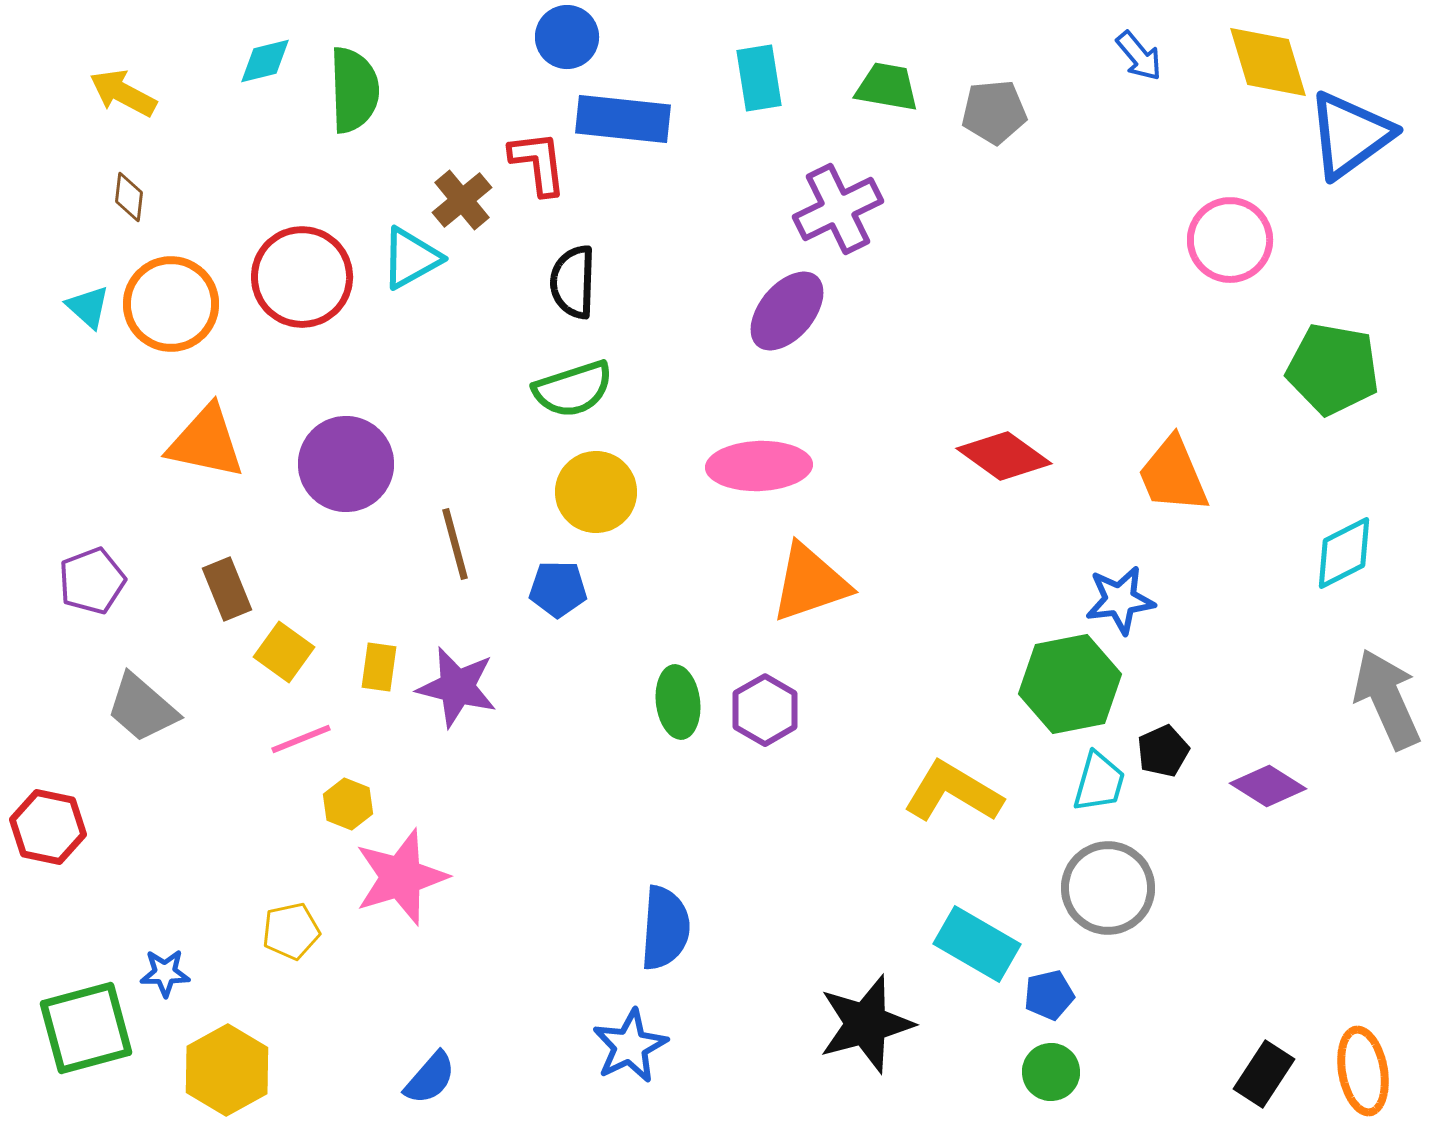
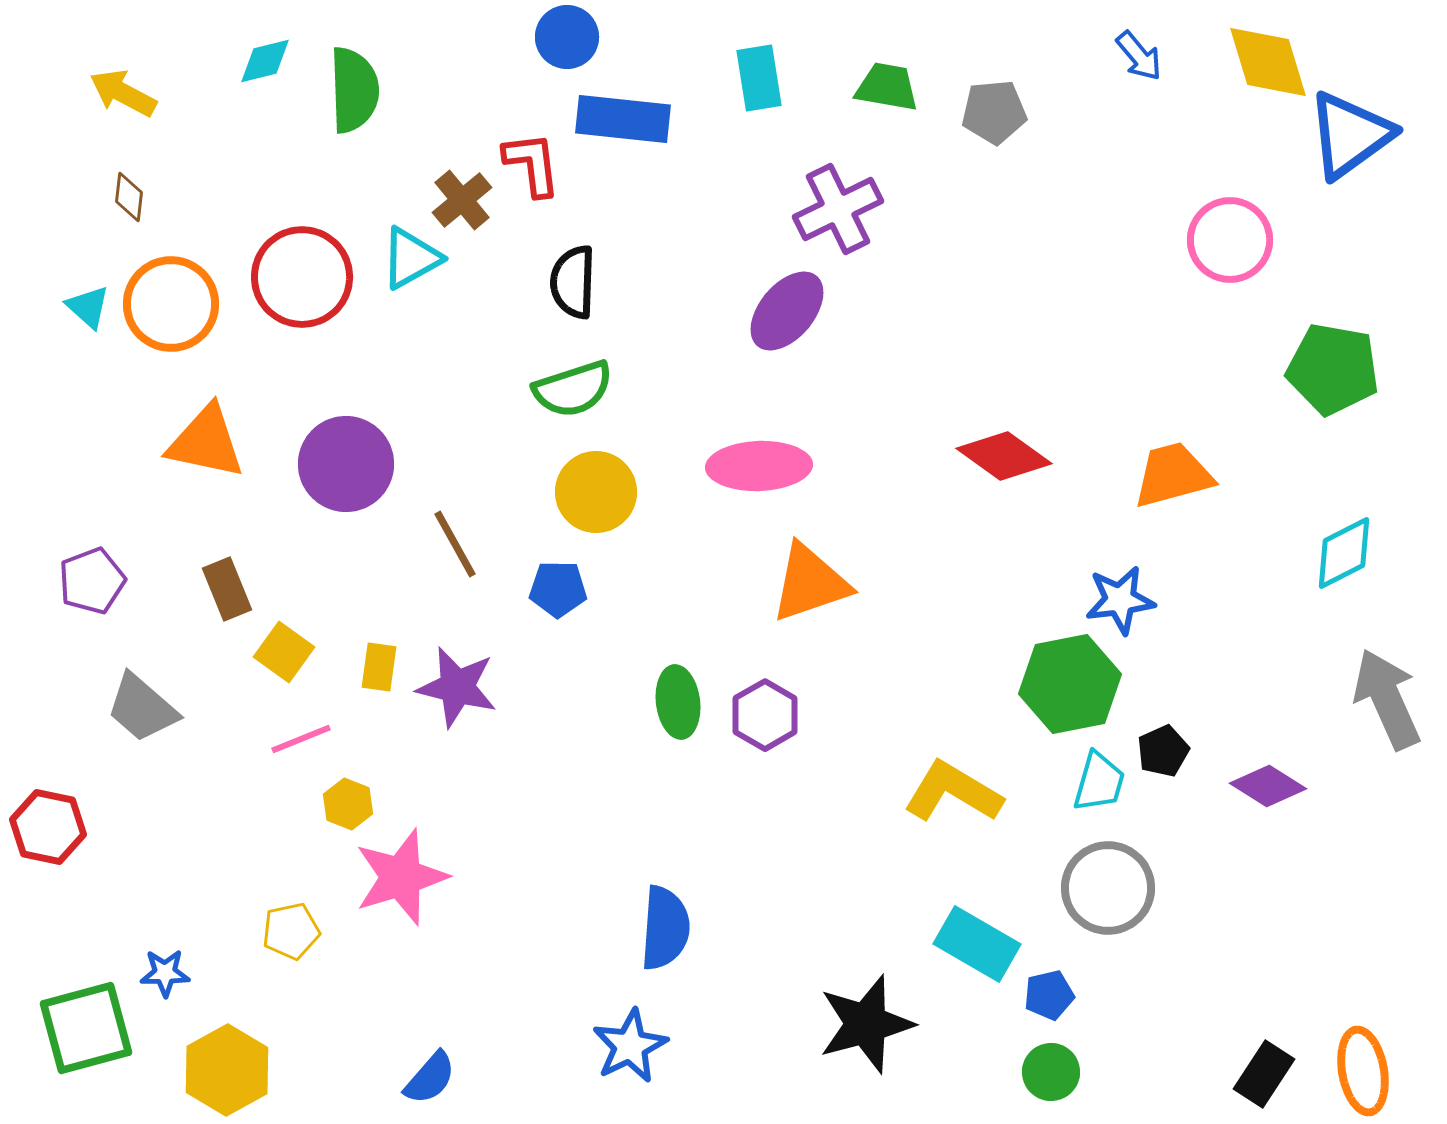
red L-shape at (538, 163): moved 6 px left, 1 px down
orange trapezoid at (1173, 475): rotated 98 degrees clockwise
brown line at (455, 544): rotated 14 degrees counterclockwise
purple hexagon at (765, 710): moved 5 px down
